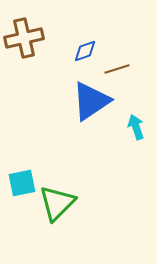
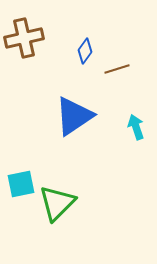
blue diamond: rotated 35 degrees counterclockwise
blue triangle: moved 17 px left, 15 px down
cyan square: moved 1 px left, 1 px down
